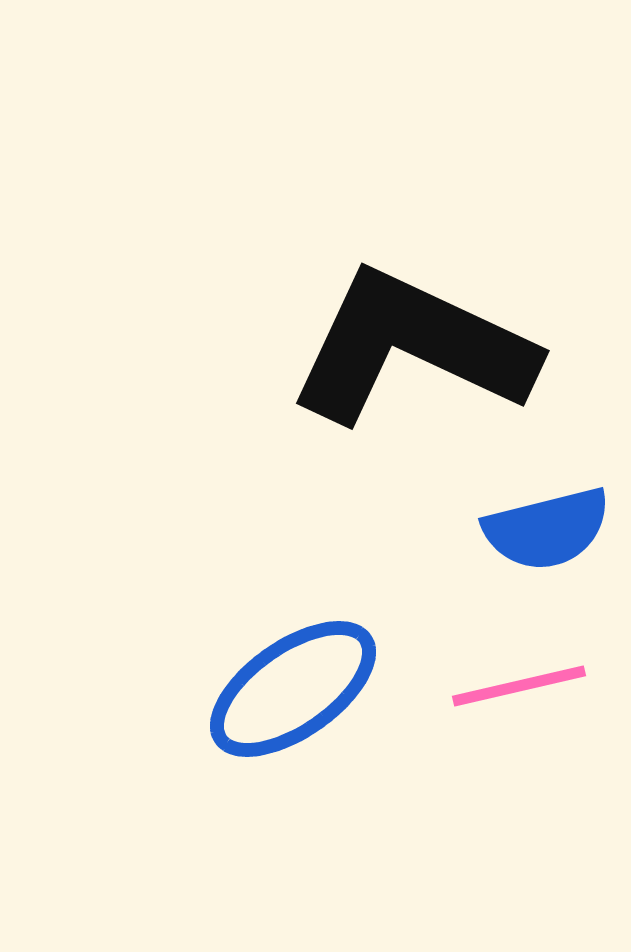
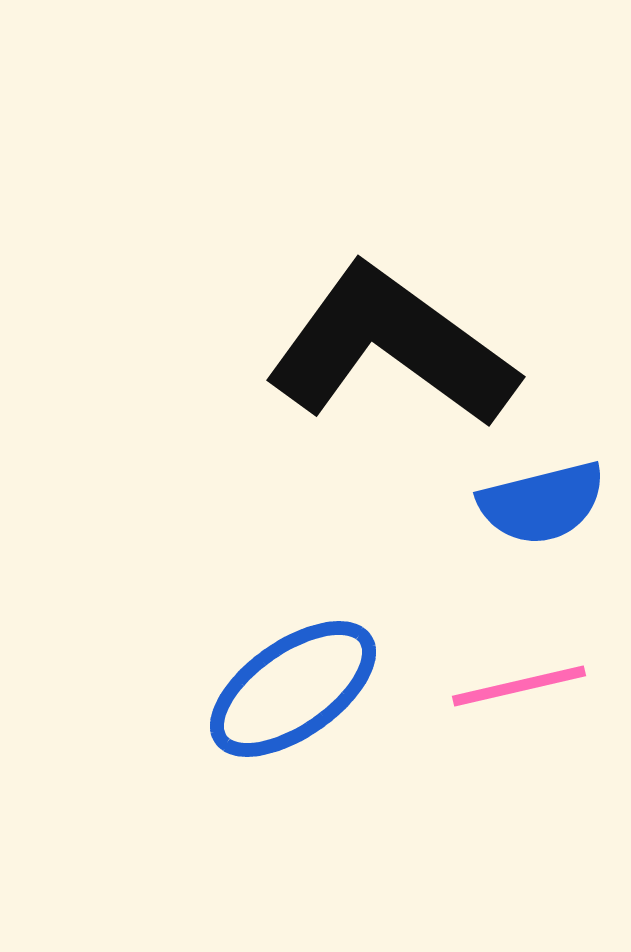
black L-shape: moved 21 px left; rotated 11 degrees clockwise
blue semicircle: moved 5 px left, 26 px up
